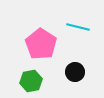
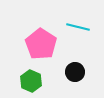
green hexagon: rotated 25 degrees counterclockwise
